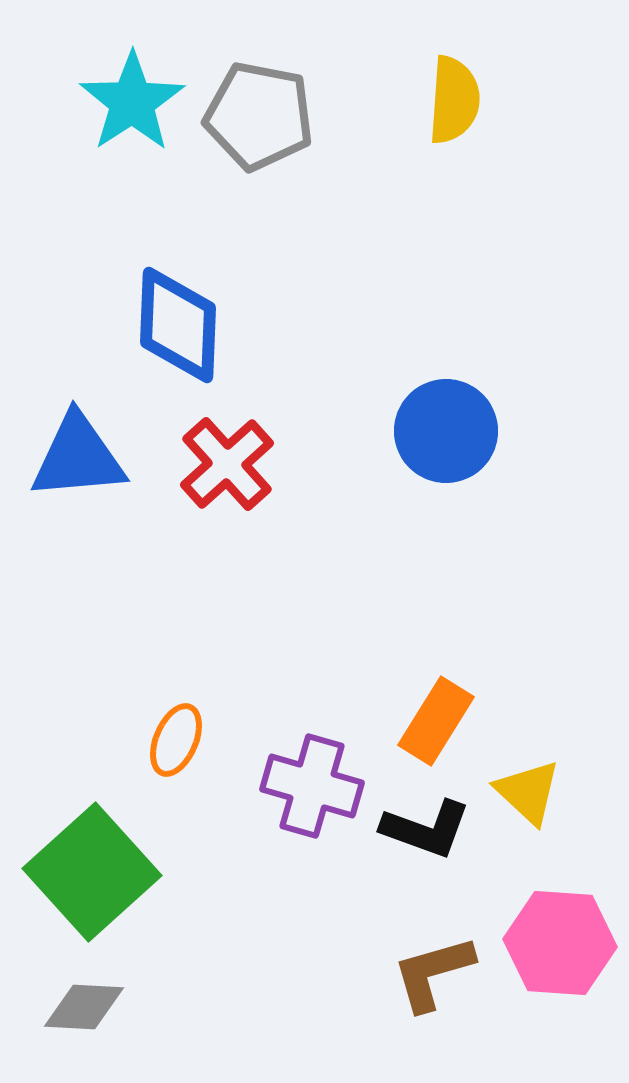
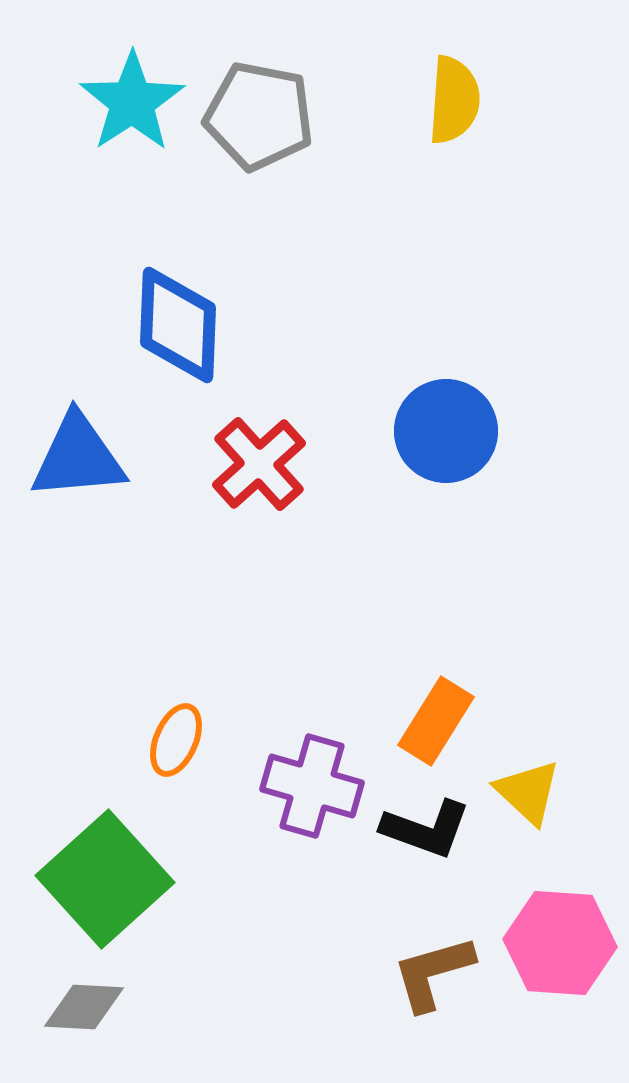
red cross: moved 32 px right
green square: moved 13 px right, 7 px down
